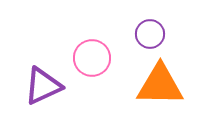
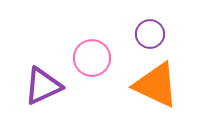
orange triangle: moved 4 px left; rotated 24 degrees clockwise
